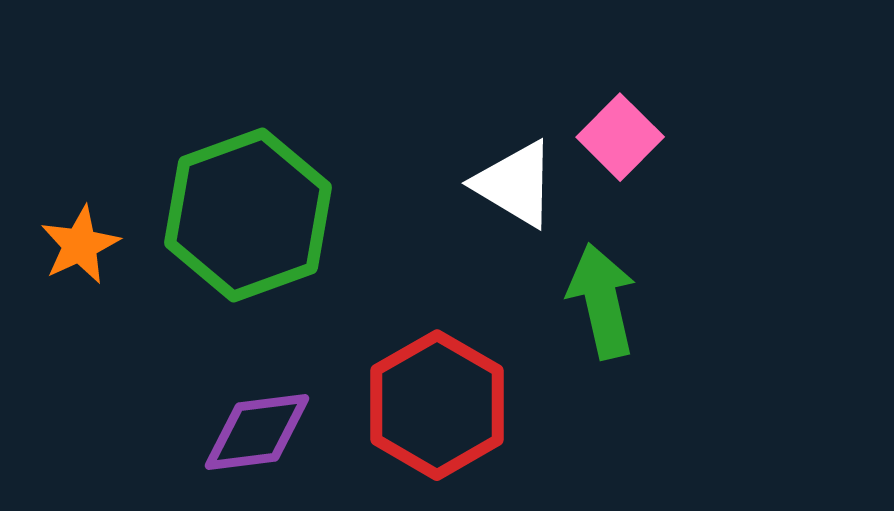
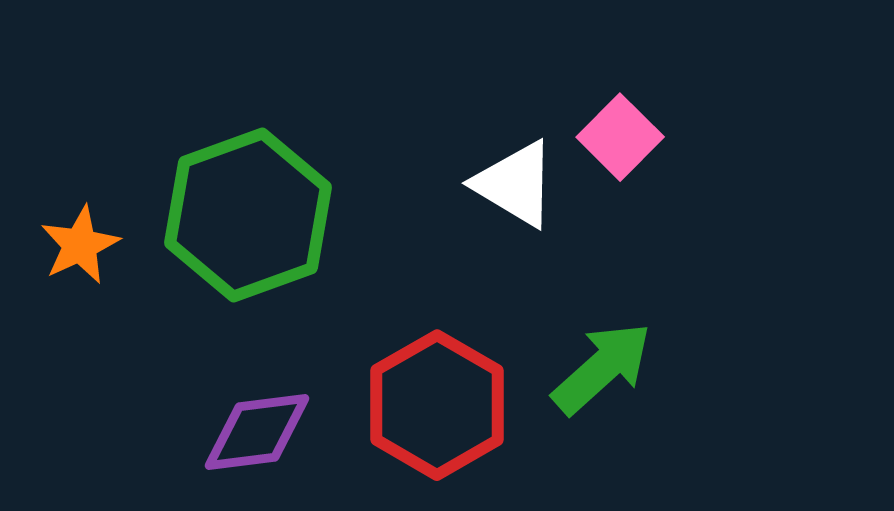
green arrow: moved 67 px down; rotated 61 degrees clockwise
